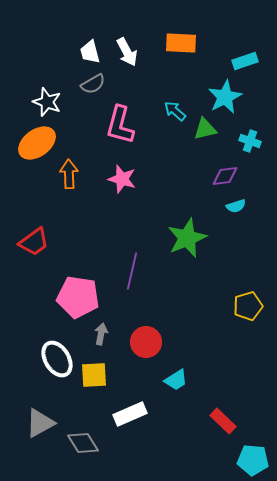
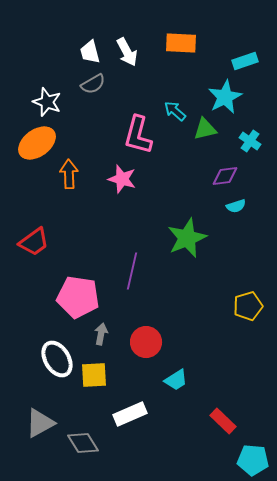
pink L-shape: moved 18 px right, 10 px down
cyan cross: rotated 15 degrees clockwise
